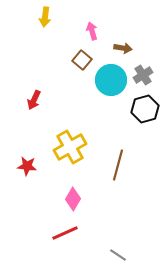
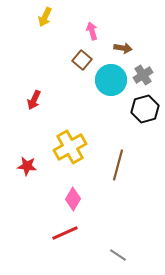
yellow arrow: rotated 18 degrees clockwise
